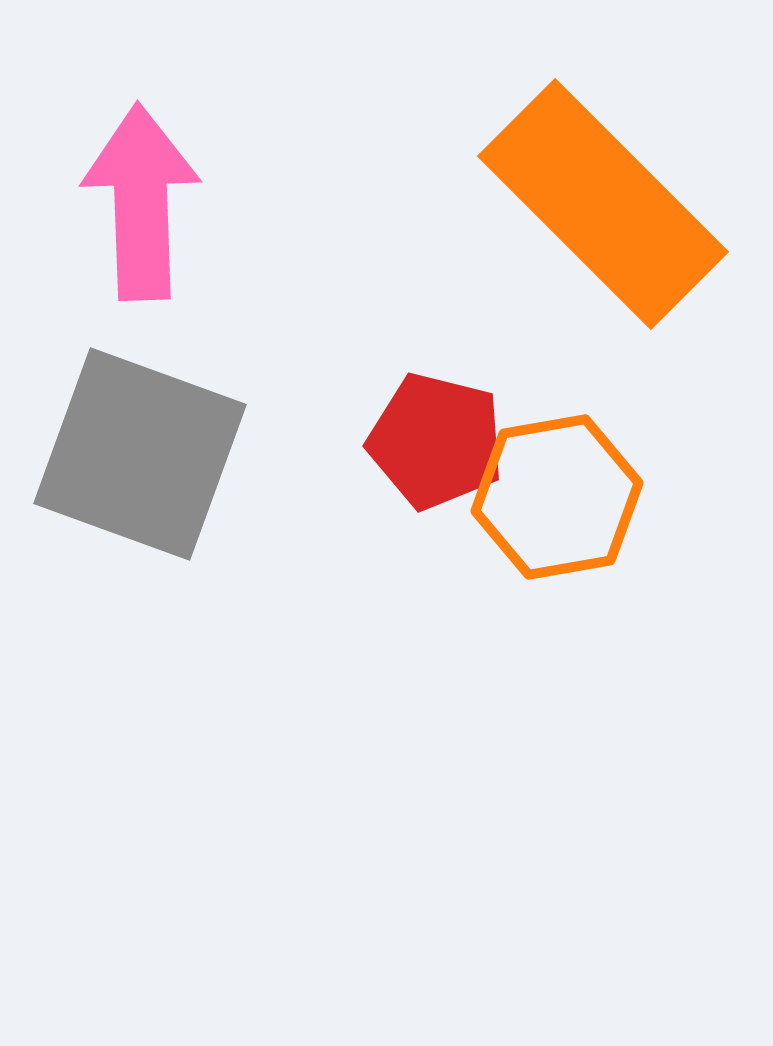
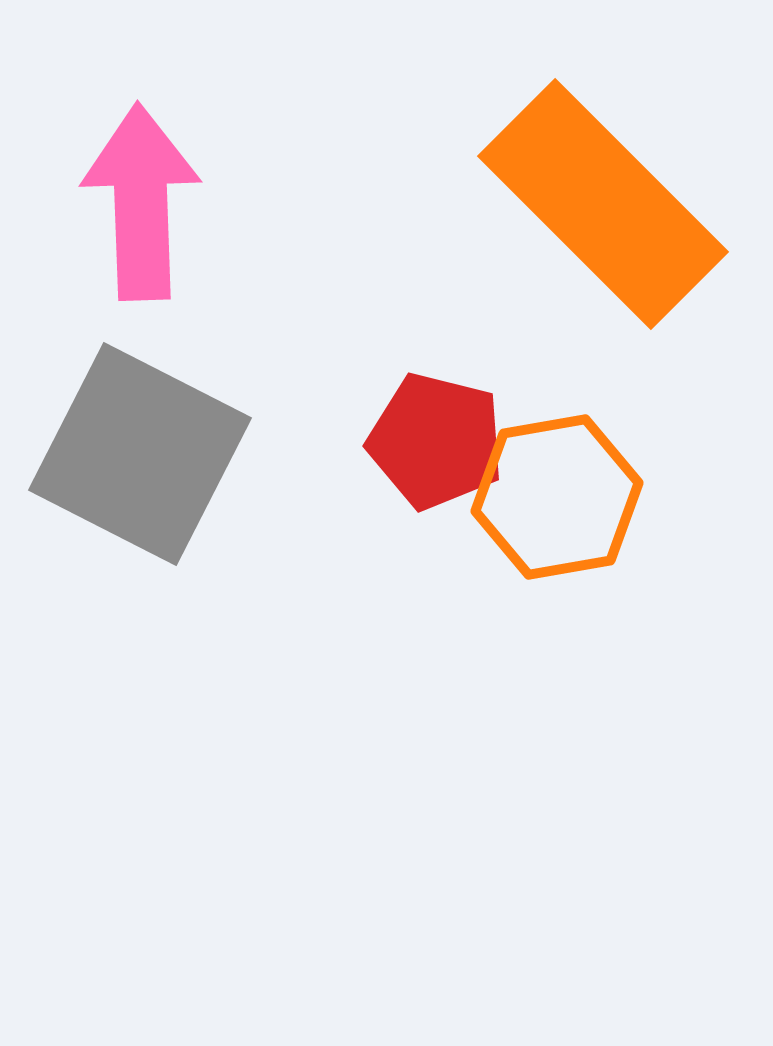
gray square: rotated 7 degrees clockwise
